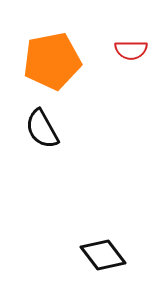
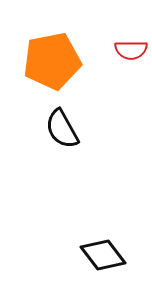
black semicircle: moved 20 px right
